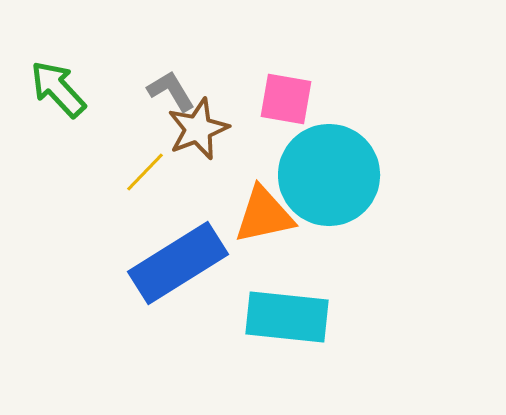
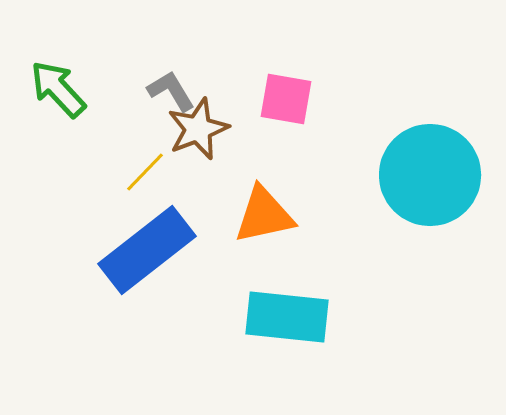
cyan circle: moved 101 px right
blue rectangle: moved 31 px left, 13 px up; rotated 6 degrees counterclockwise
